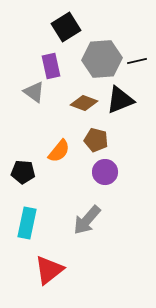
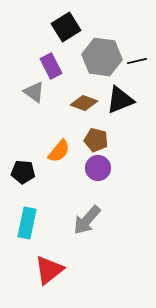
gray hexagon: moved 2 px up; rotated 12 degrees clockwise
purple rectangle: rotated 15 degrees counterclockwise
purple circle: moved 7 px left, 4 px up
